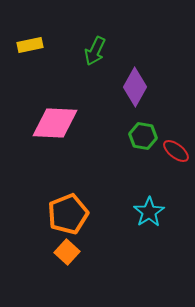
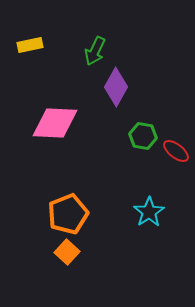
purple diamond: moved 19 px left
